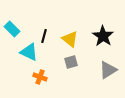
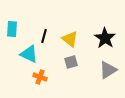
cyan rectangle: rotated 49 degrees clockwise
black star: moved 2 px right, 2 px down
cyan triangle: moved 2 px down
